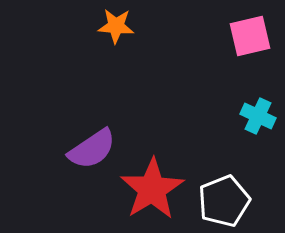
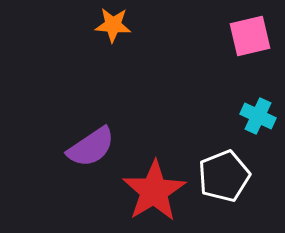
orange star: moved 3 px left, 1 px up
purple semicircle: moved 1 px left, 2 px up
red star: moved 2 px right, 2 px down
white pentagon: moved 25 px up
